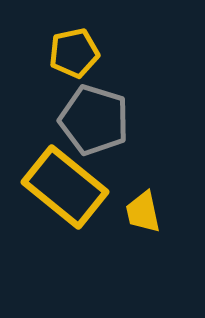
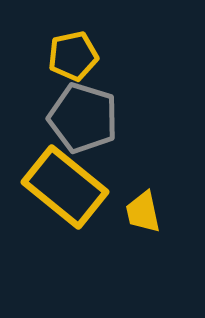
yellow pentagon: moved 1 px left, 3 px down
gray pentagon: moved 11 px left, 2 px up
